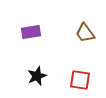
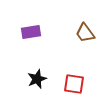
black star: moved 3 px down
red square: moved 6 px left, 4 px down
